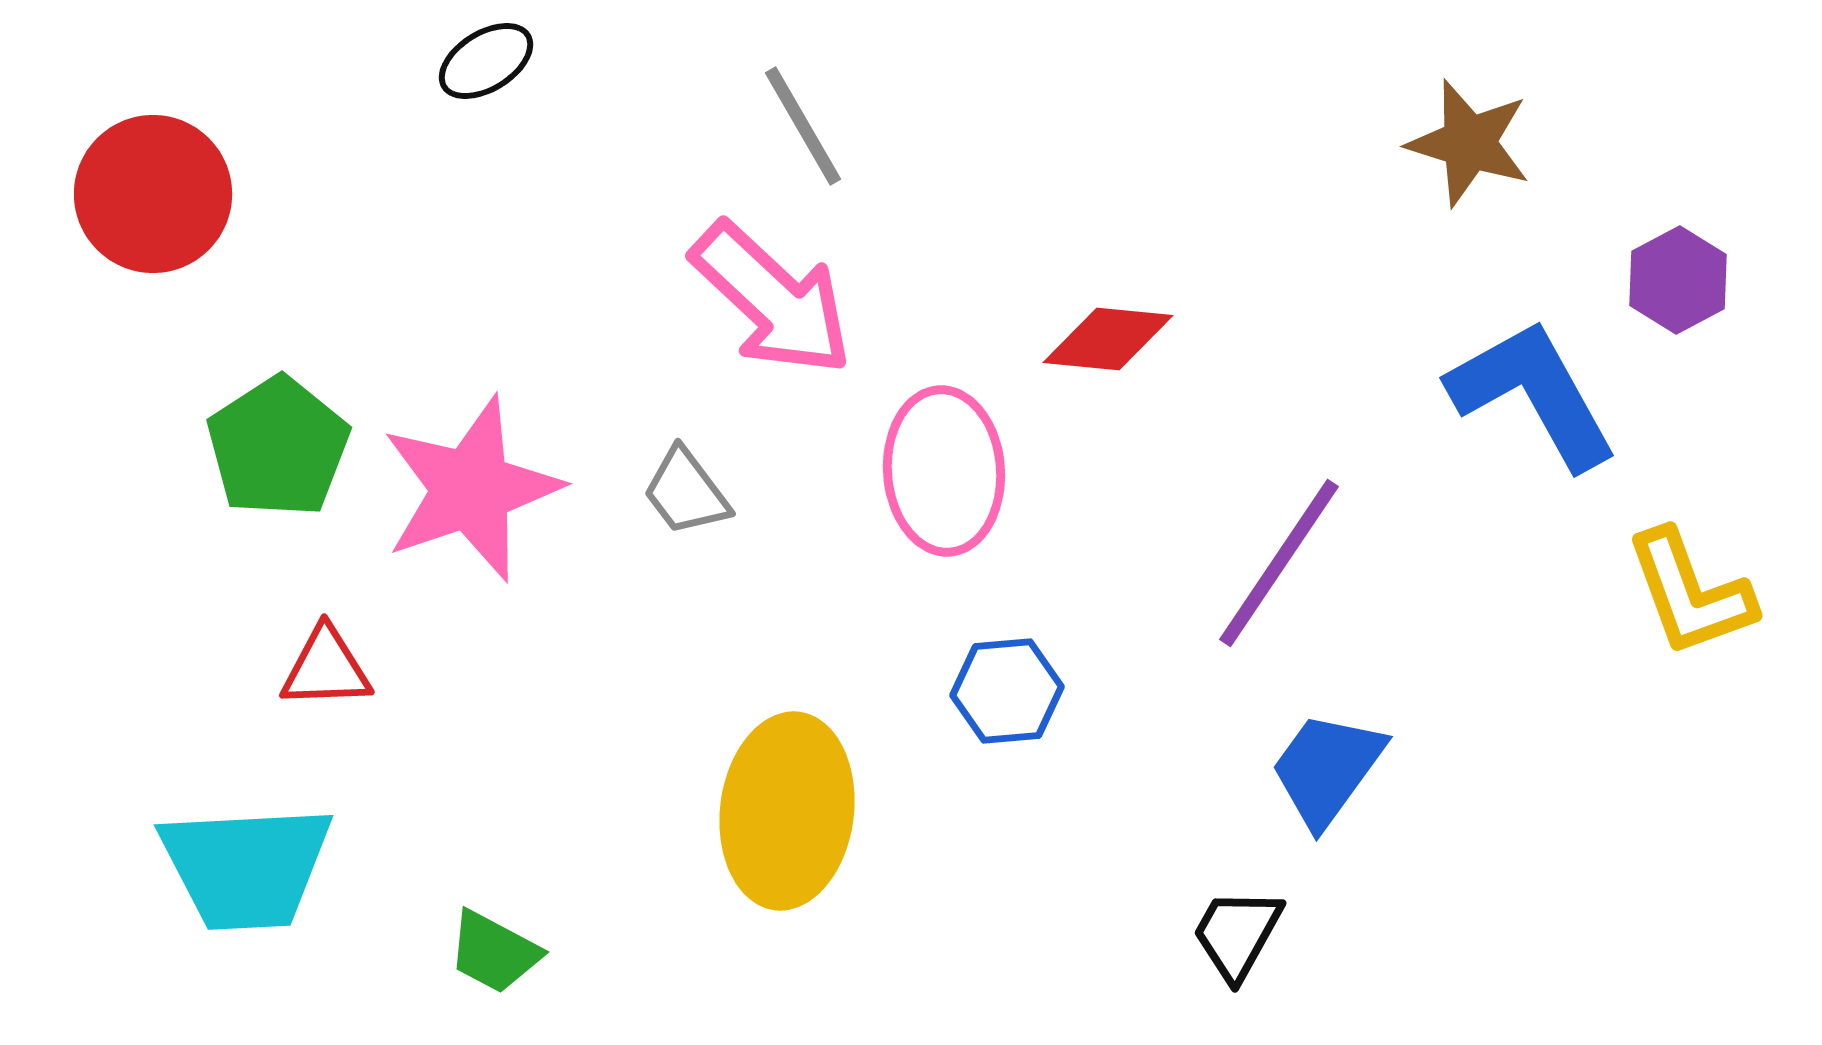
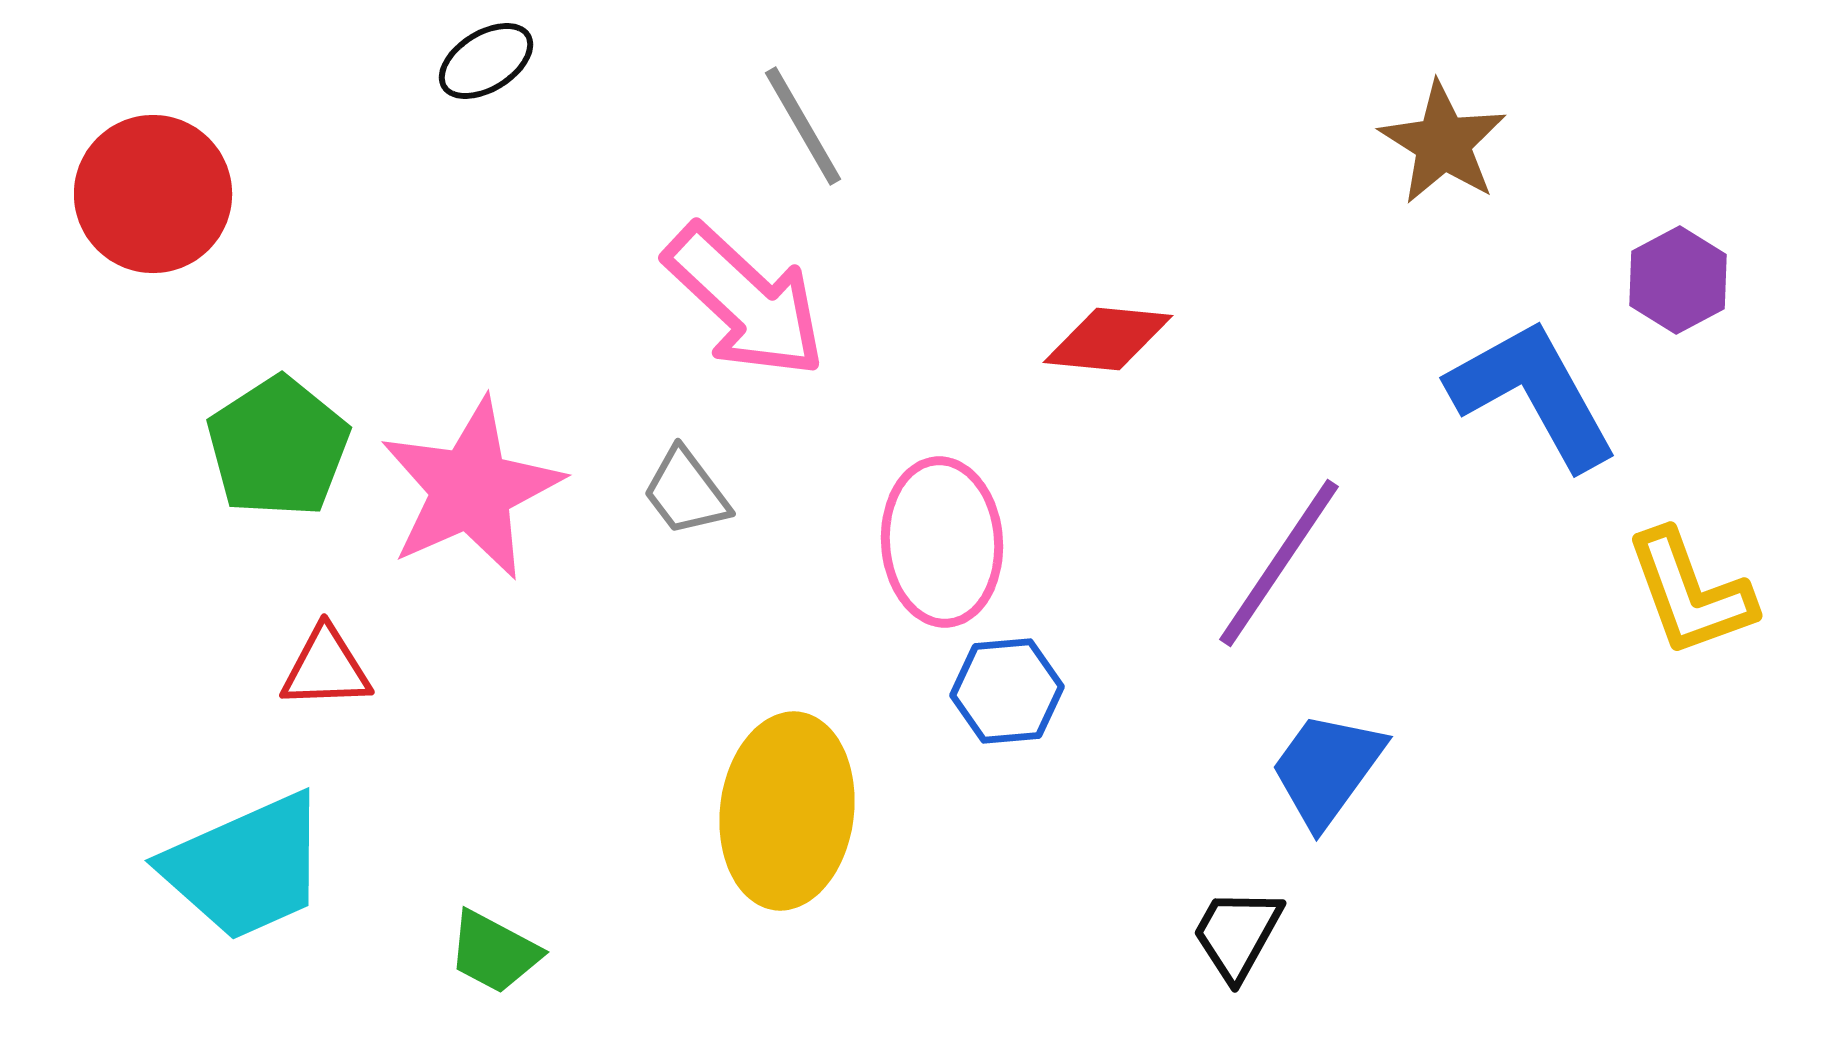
brown star: moved 26 px left; rotated 15 degrees clockwise
pink arrow: moved 27 px left, 2 px down
pink ellipse: moved 2 px left, 71 px down
pink star: rotated 5 degrees counterclockwise
cyan trapezoid: rotated 21 degrees counterclockwise
